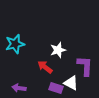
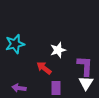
red arrow: moved 1 px left, 1 px down
white triangle: moved 15 px right; rotated 35 degrees clockwise
purple rectangle: rotated 72 degrees clockwise
